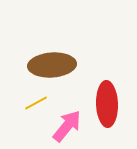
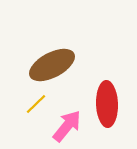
brown ellipse: rotated 24 degrees counterclockwise
yellow line: moved 1 px down; rotated 15 degrees counterclockwise
